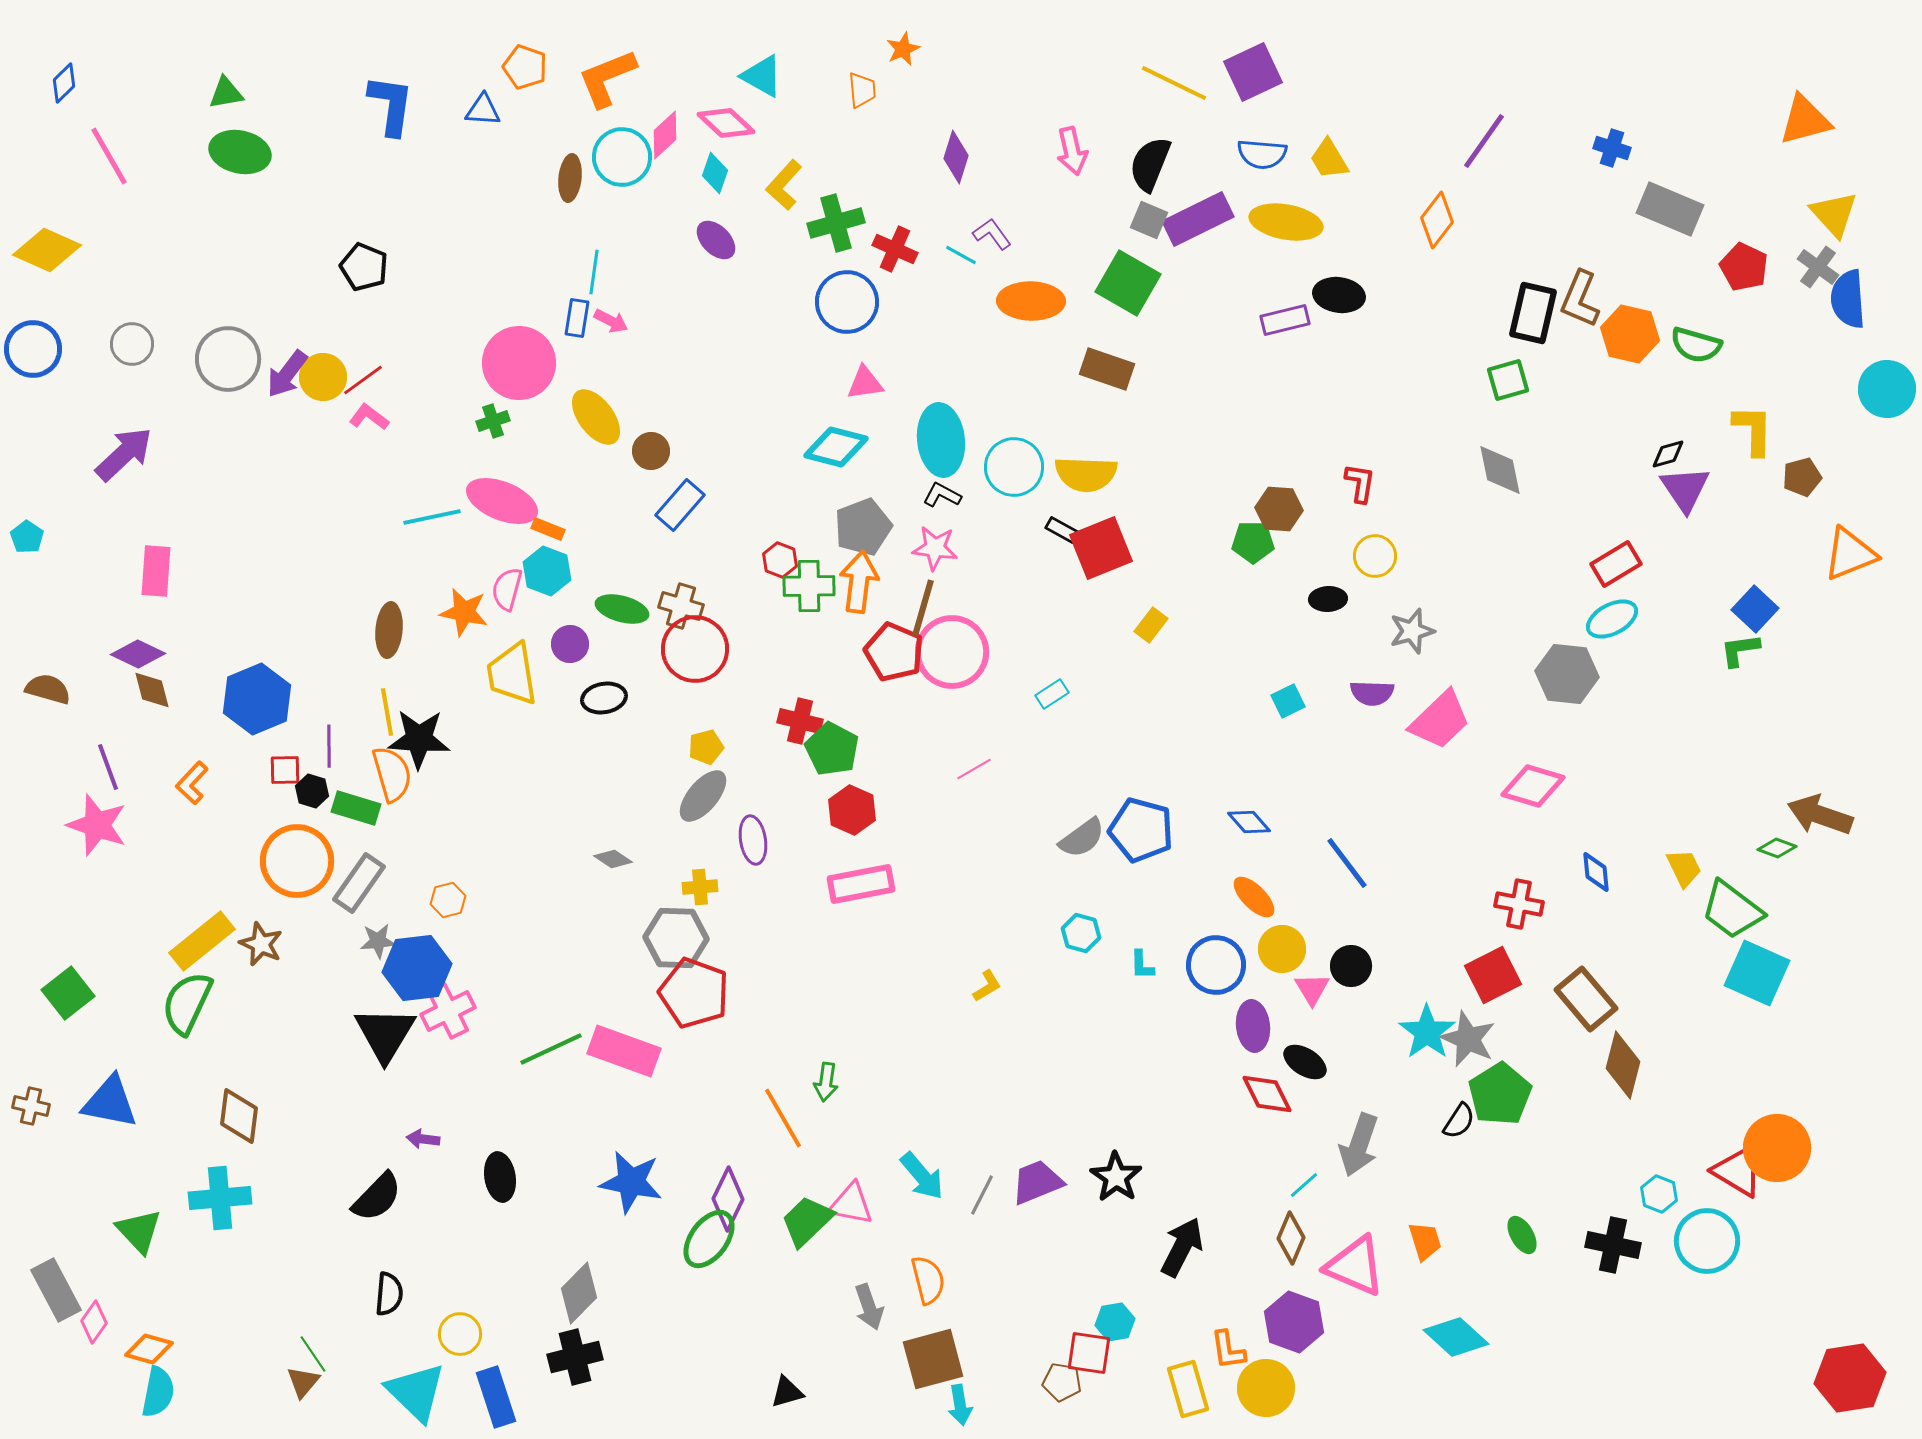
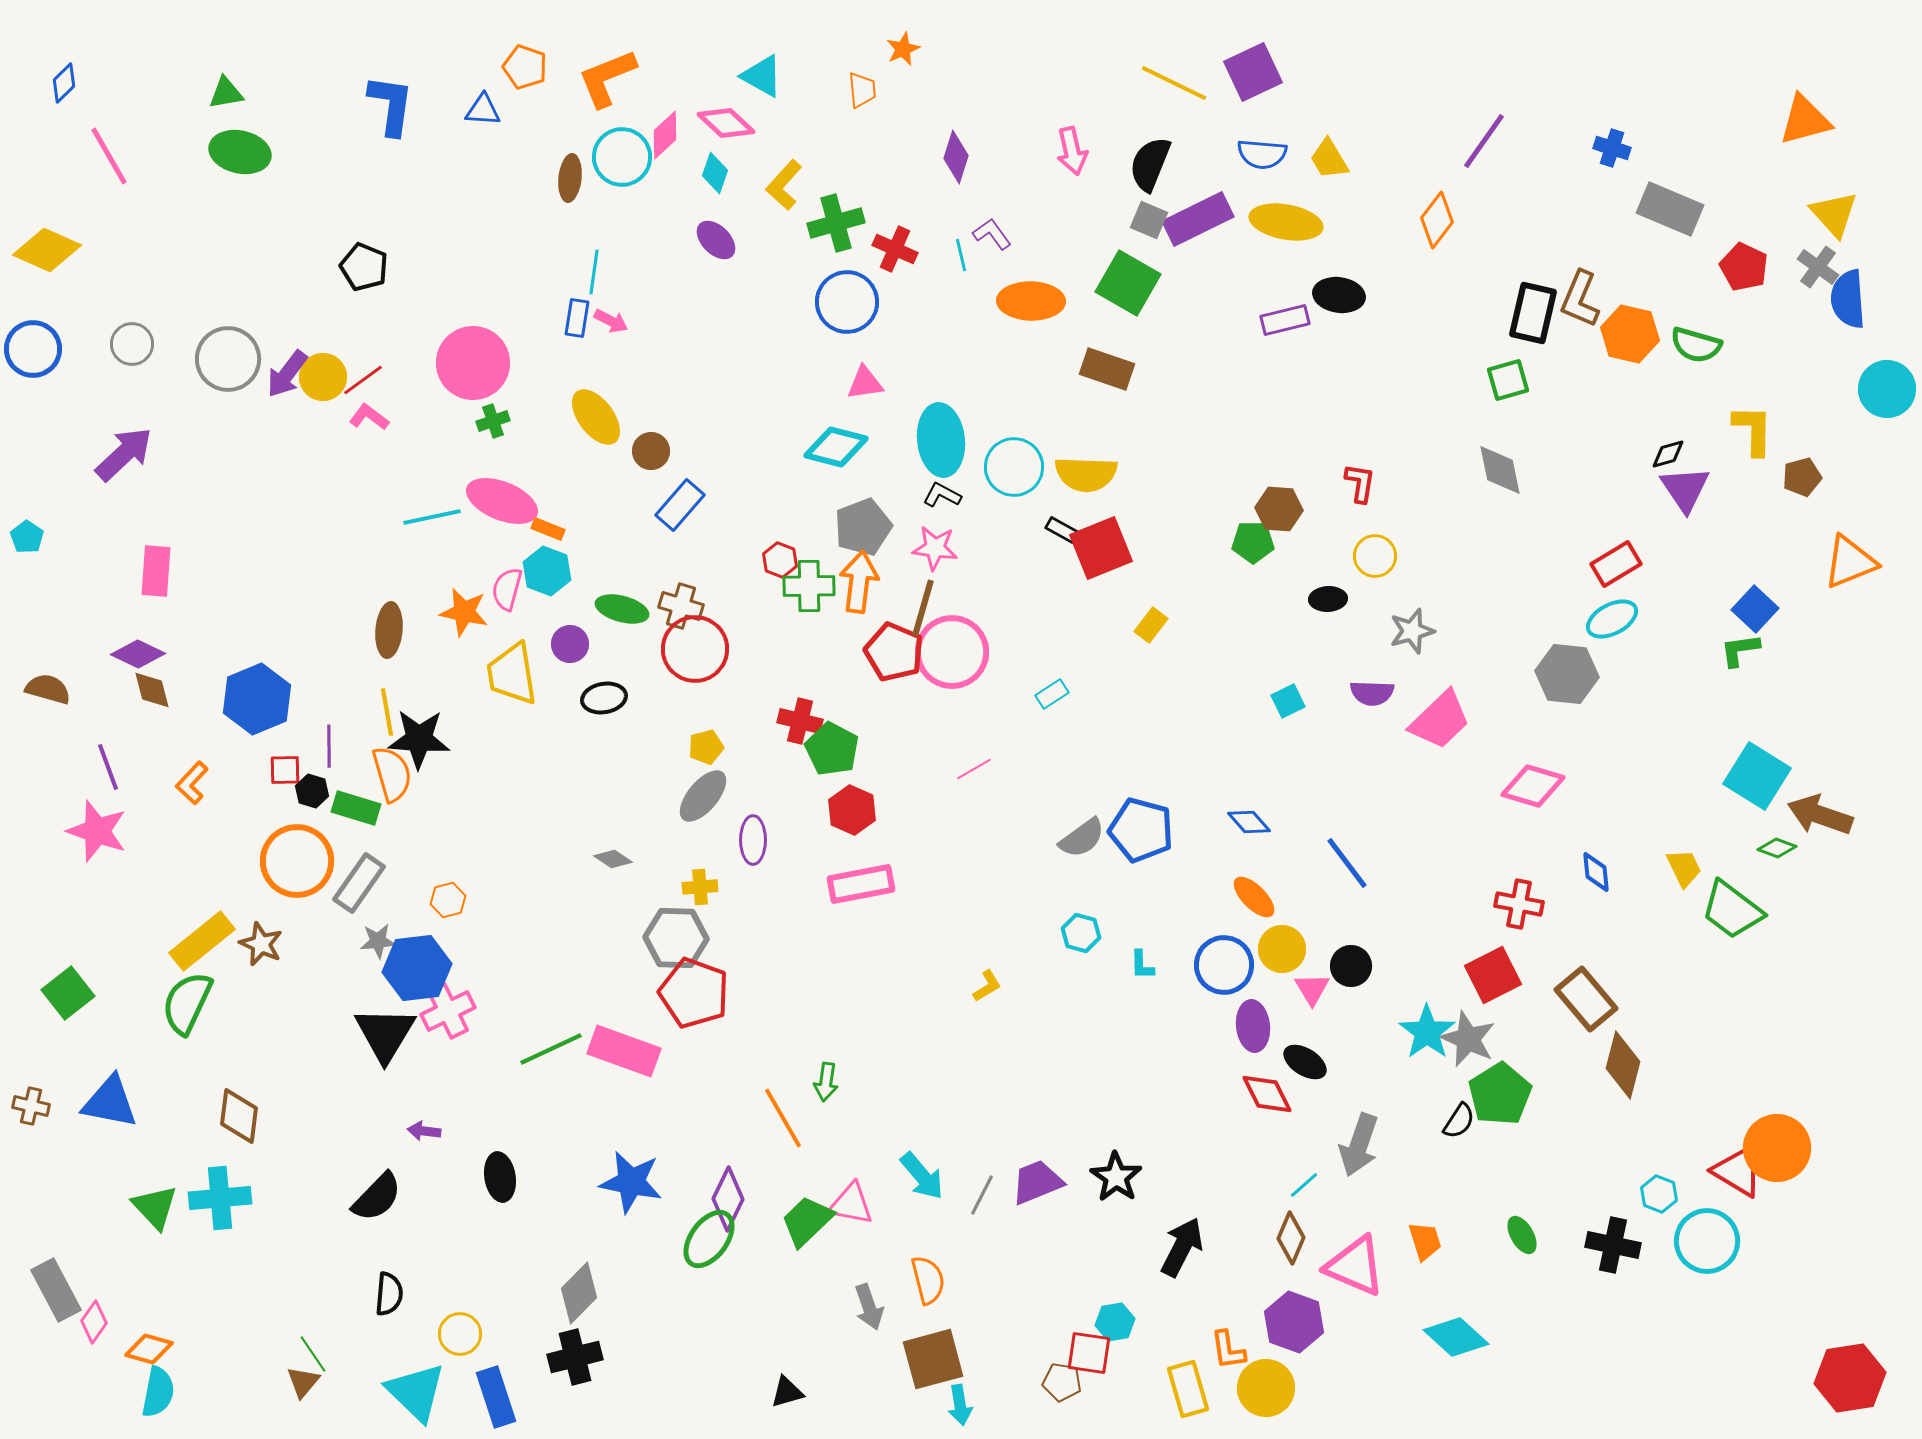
cyan line at (961, 255): rotated 48 degrees clockwise
pink circle at (519, 363): moved 46 px left
orange triangle at (1850, 554): moved 8 px down
pink star at (97, 825): moved 6 px down
purple ellipse at (753, 840): rotated 9 degrees clockwise
blue circle at (1216, 965): moved 8 px right
cyan square at (1757, 973): moved 197 px up; rotated 8 degrees clockwise
purple arrow at (423, 1139): moved 1 px right, 8 px up
green triangle at (139, 1231): moved 16 px right, 24 px up
